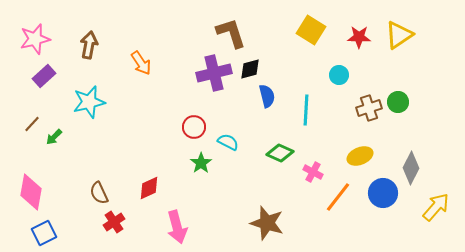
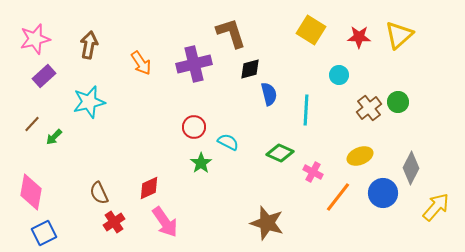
yellow triangle: rotated 8 degrees counterclockwise
purple cross: moved 20 px left, 9 px up
blue semicircle: moved 2 px right, 2 px up
brown cross: rotated 20 degrees counterclockwise
pink arrow: moved 12 px left, 5 px up; rotated 20 degrees counterclockwise
